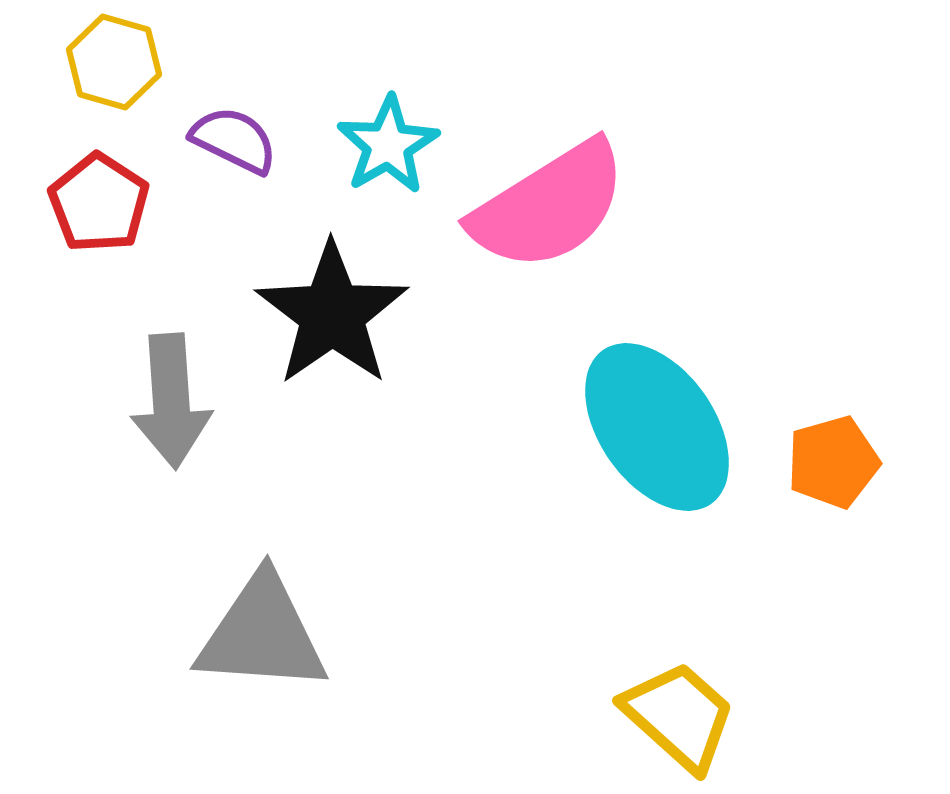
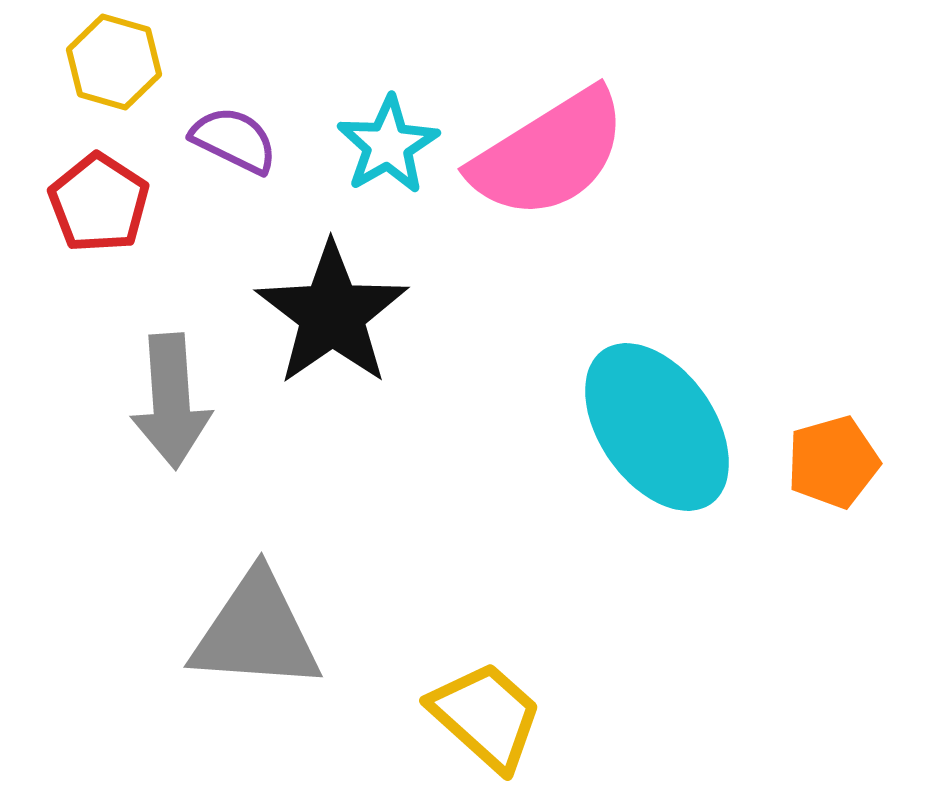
pink semicircle: moved 52 px up
gray triangle: moved 6 px left, 2 px up
yellow trapezoid: moved 193 px left
